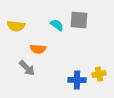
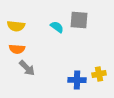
cyan semicircle: moved 2 px down
orange semicircle: moved 21 px left
